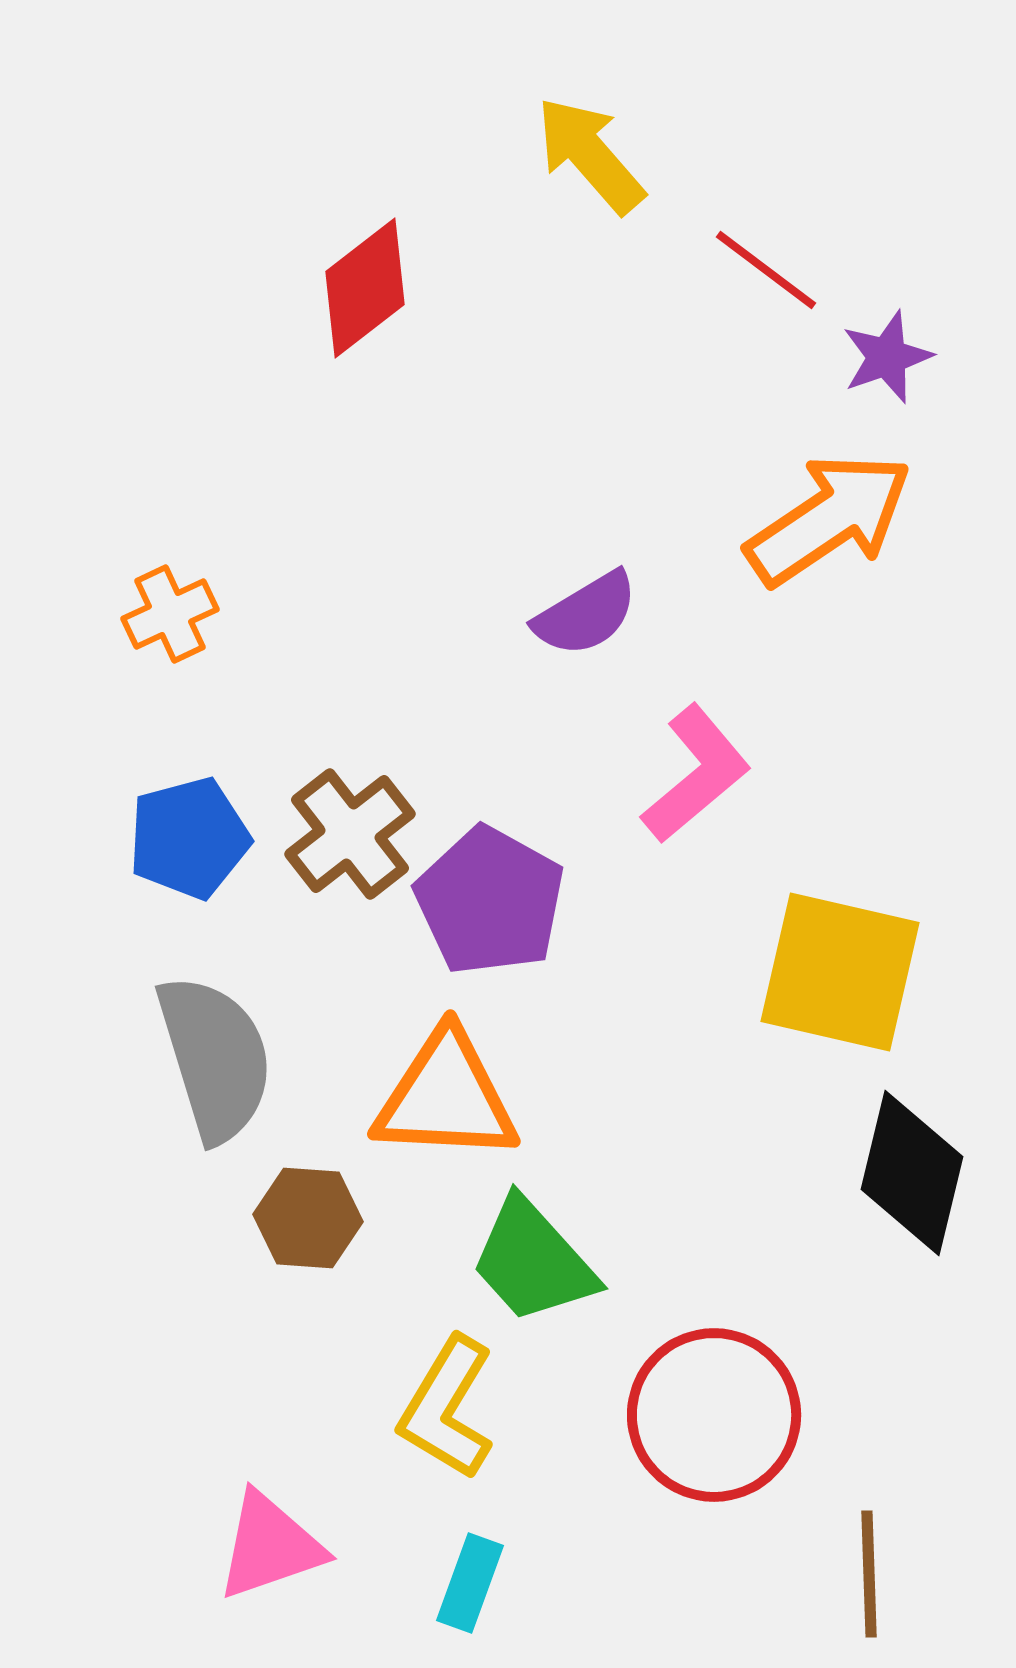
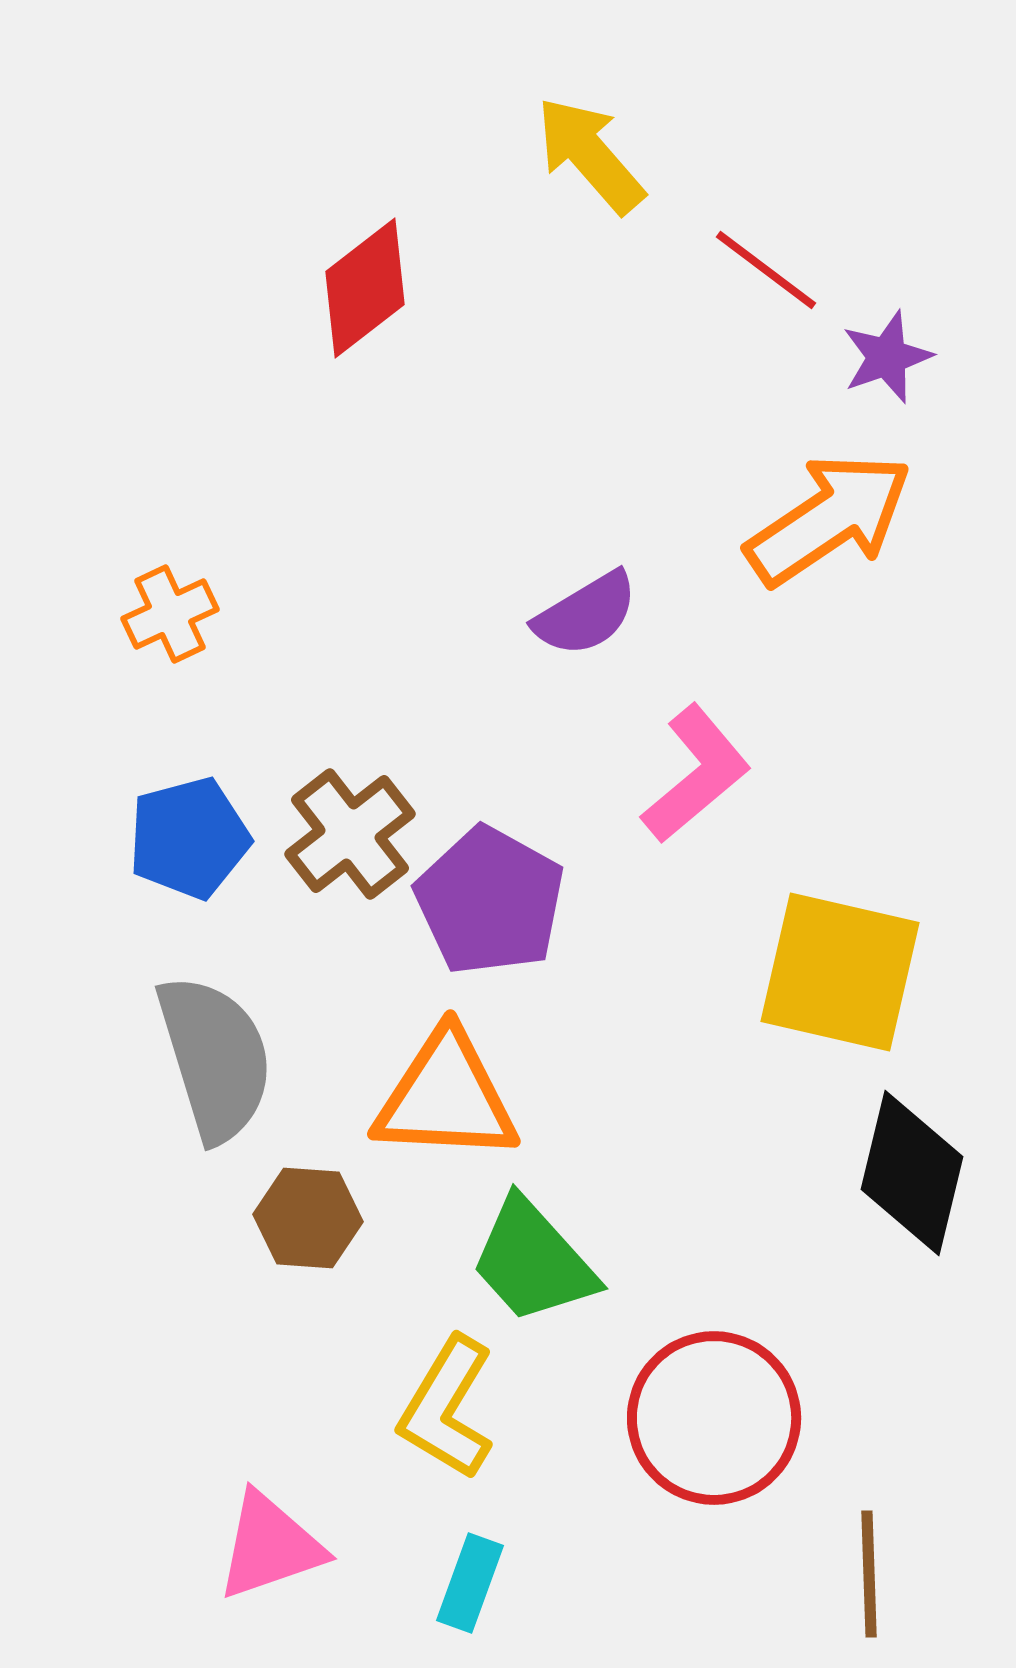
red circle: moved 3 px down
